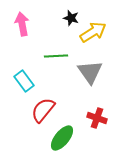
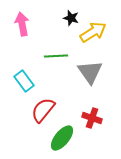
red cross: moved 5 px left
